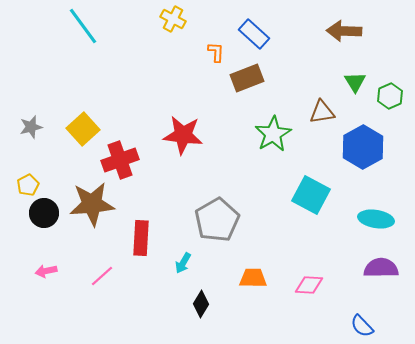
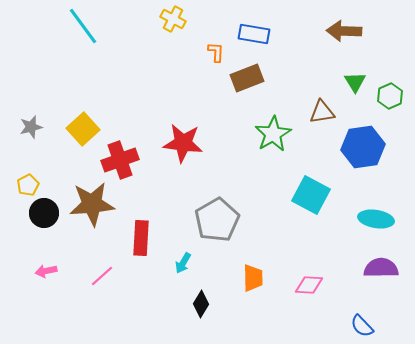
blue rectangle: rotated 32 degrees counterclockwise
red star: moved 8 px down
blue hexagon: rotated 21 degrees clockwise
orange trapezoid: rotated 88 degrees clockwise
